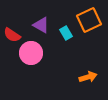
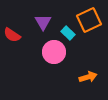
purple triangle: moved 2 px right, 3 px up; rotated 30 degrees clockwise
cyan rectangle: moved 2 px right; rotated 16 degrees counterclockwise
pink circle: moved 23 px right, 1 px up
